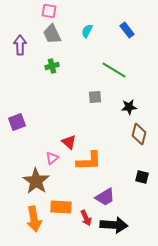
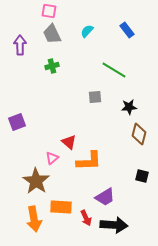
cyan semicircle: rotated 16 degrees clockwise
black square: moved 1 px up
